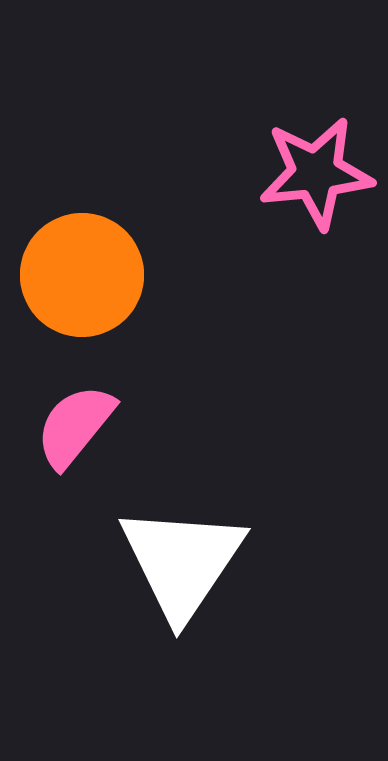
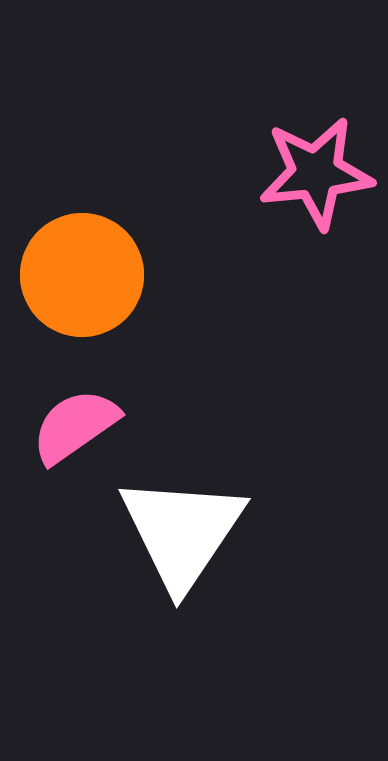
pink semicircle: rotated 16 degrees clockwise
white triangle: moved 30 px up
